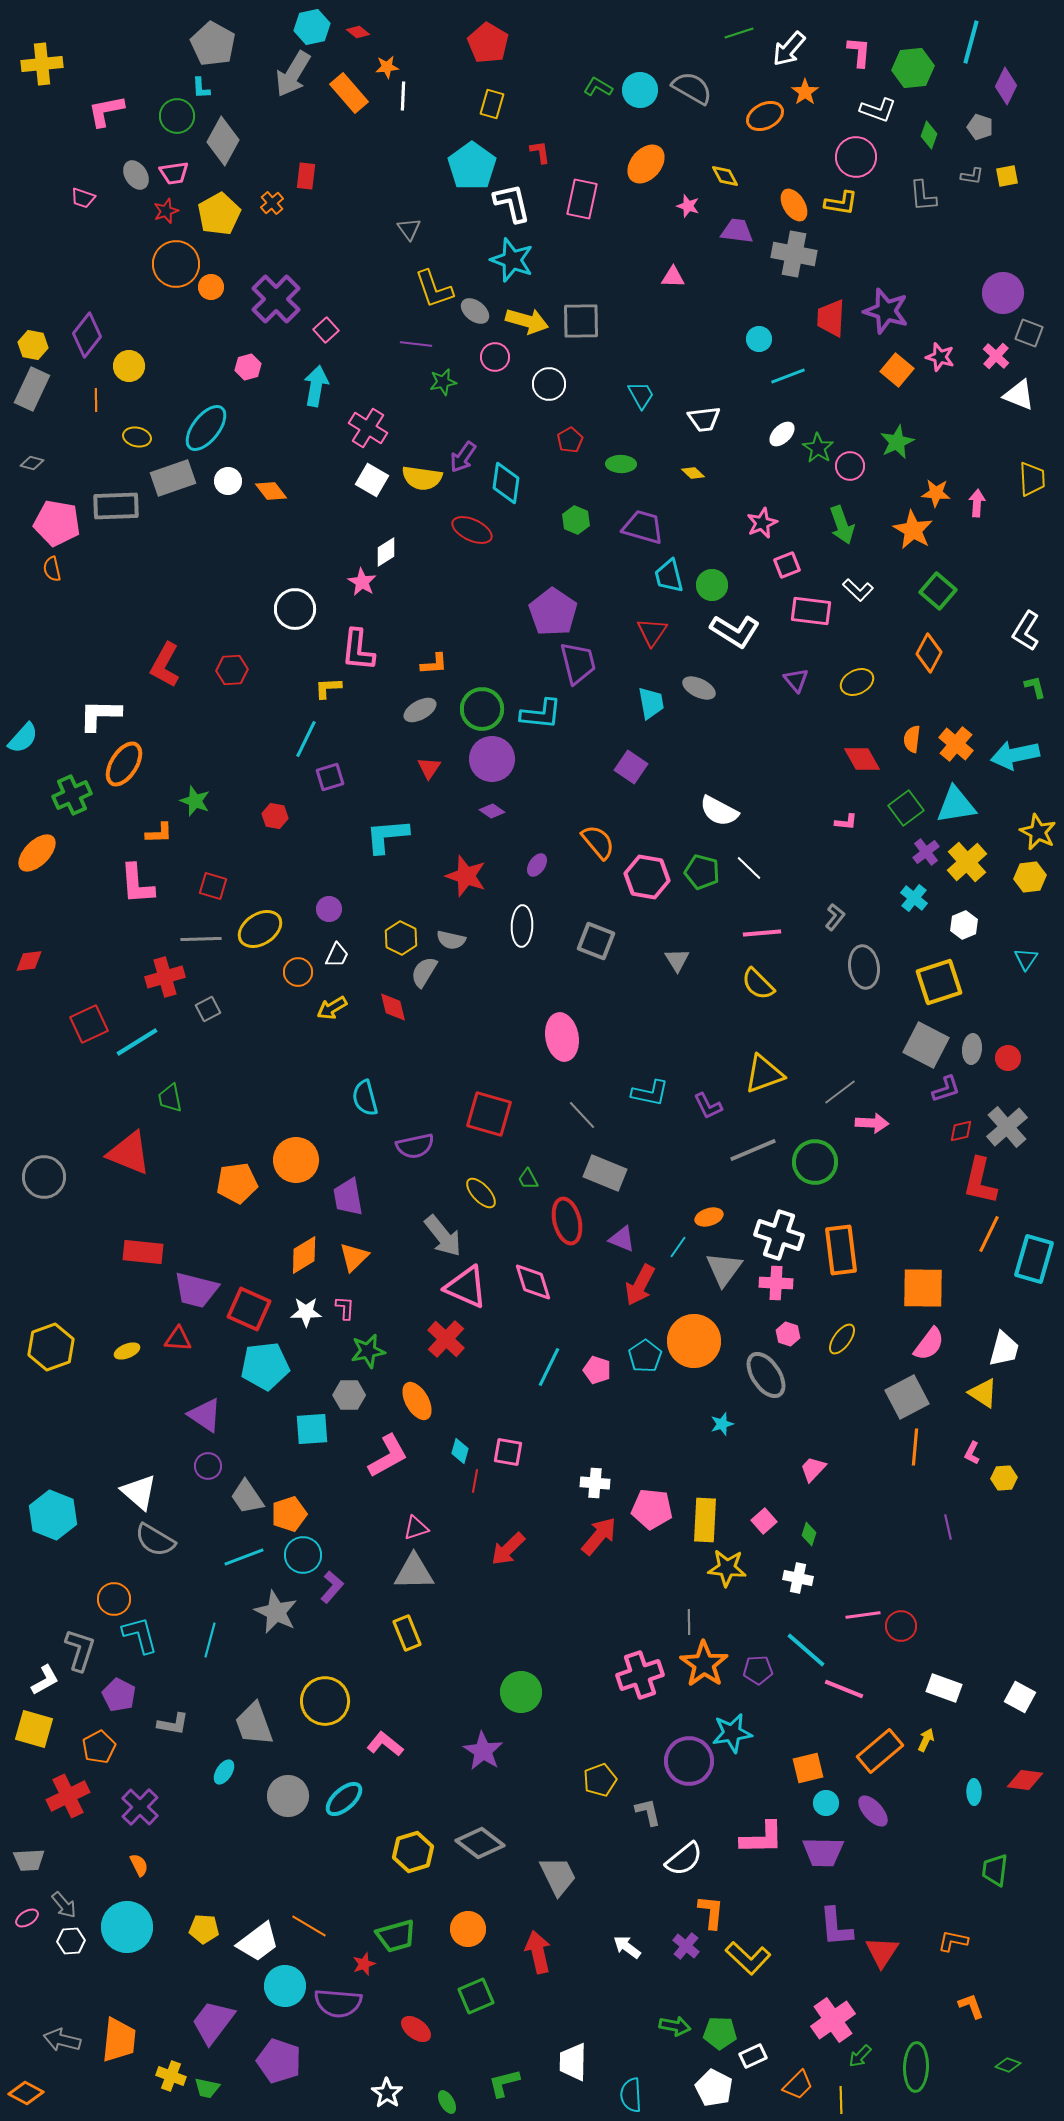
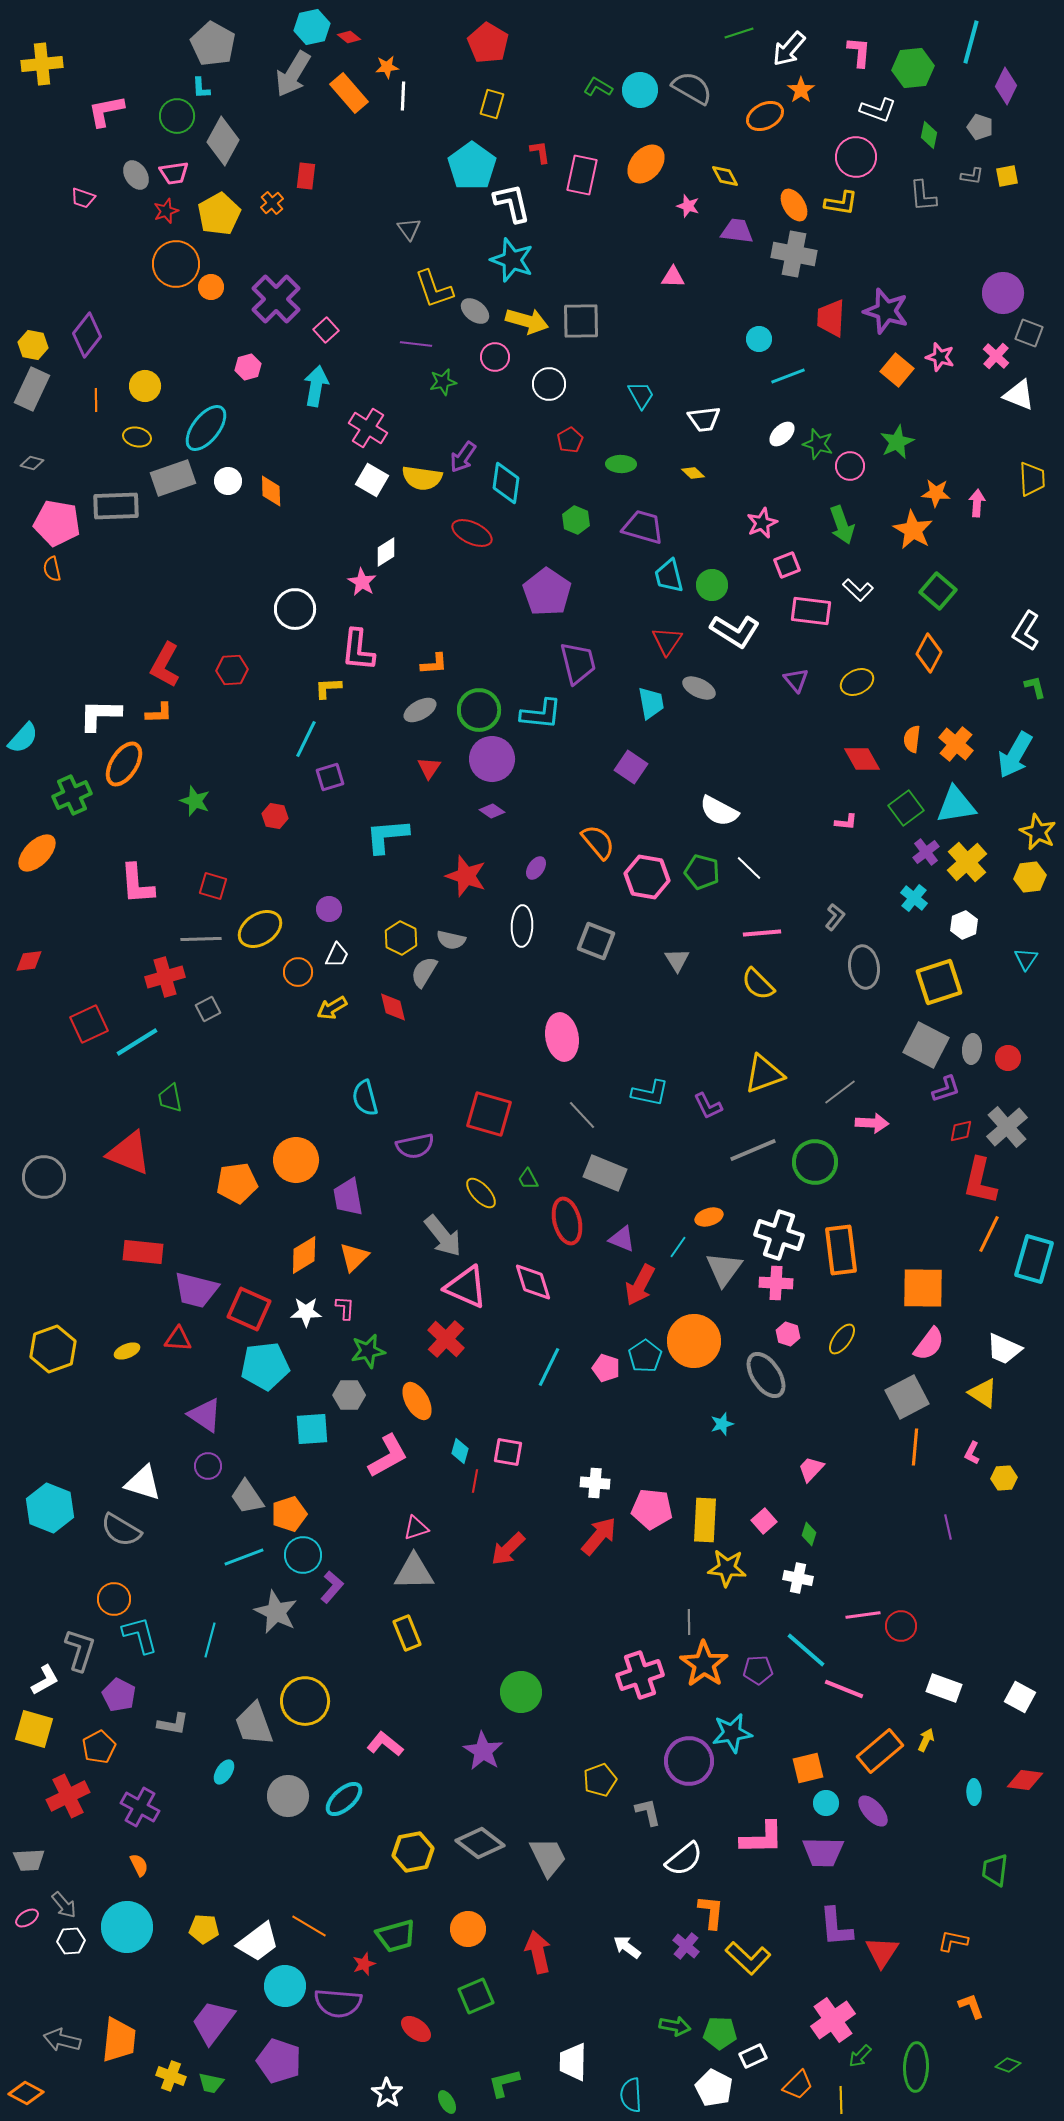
red diamond at (358, 32): moved 9 px left, 5 px down
orange star at (805, 92): moved 4 px left, 2 px up
green diamond at (929, 135): rotated 8 degrees counterclockwise
pink rectangle at (582, 199): moved 24 px up
yellow circle at (129, 366): moved 16 px right, 20 px down
green star at (818, 448): moved 4 px up; rotated 16 degrees counterclockwise
orange diamond at (271, 491): rotated 36 degrees clockwise
red ellipse at (472, 530): moved 3 px down
purple pentagon at (553, 612): moved 6 px left, 20 px up
red triangle at (652, 632): moved 15 px right, 9 px down
green circle at (482, 709): moved 3 px left, 1 px down
cyan arrow at (1015, 755): rotated 48 degrees counterclockwise
orange L-shape at (159, 833): moved 120 px up
purple ellipse at (537, 865): moved 1 px left, 3 px down
yellow hexagon at (51, 1347): moved 2 px right, 2 px down
white trapezoid at (1004, 1349): rotated 99 degrees clockwise
pink pentagon at (597, 1370): moved 9 px right, 2 px up
pink trapezoid at (813, 1469): moved 2 px left
white triangle at (139, 1492): moved 4 px right, 9 px up; rotated 24 degrees counterclockwise
cyan hexagon at (53, 1515): moved 3 px left, 7 px up
gray semicircle at (155, 1540): moved 34 px left, 10 px up
yellow circle at (325, 1701): moved 20 px left
purple cross at (140, 1807): rotated 15 degrees counterclockwise
yellow hexagon at (413, 1852): rotated 6 degrees clockwise
gray trapezoid at (558, 1876): moved 10 px left, 19 px up
green trapezoid at (207, 2088): moved 4 px right, 5 px up
